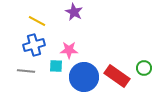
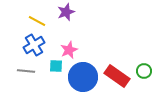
purple star: moved 8 px left; rotated 24 degrees clockwise
blue cross: rotated 15 degrees counterclockwise
pink star: rotated 24 degrees counterclockwise
green circle: moved 3 px down
blue circle: moved 1 px left
